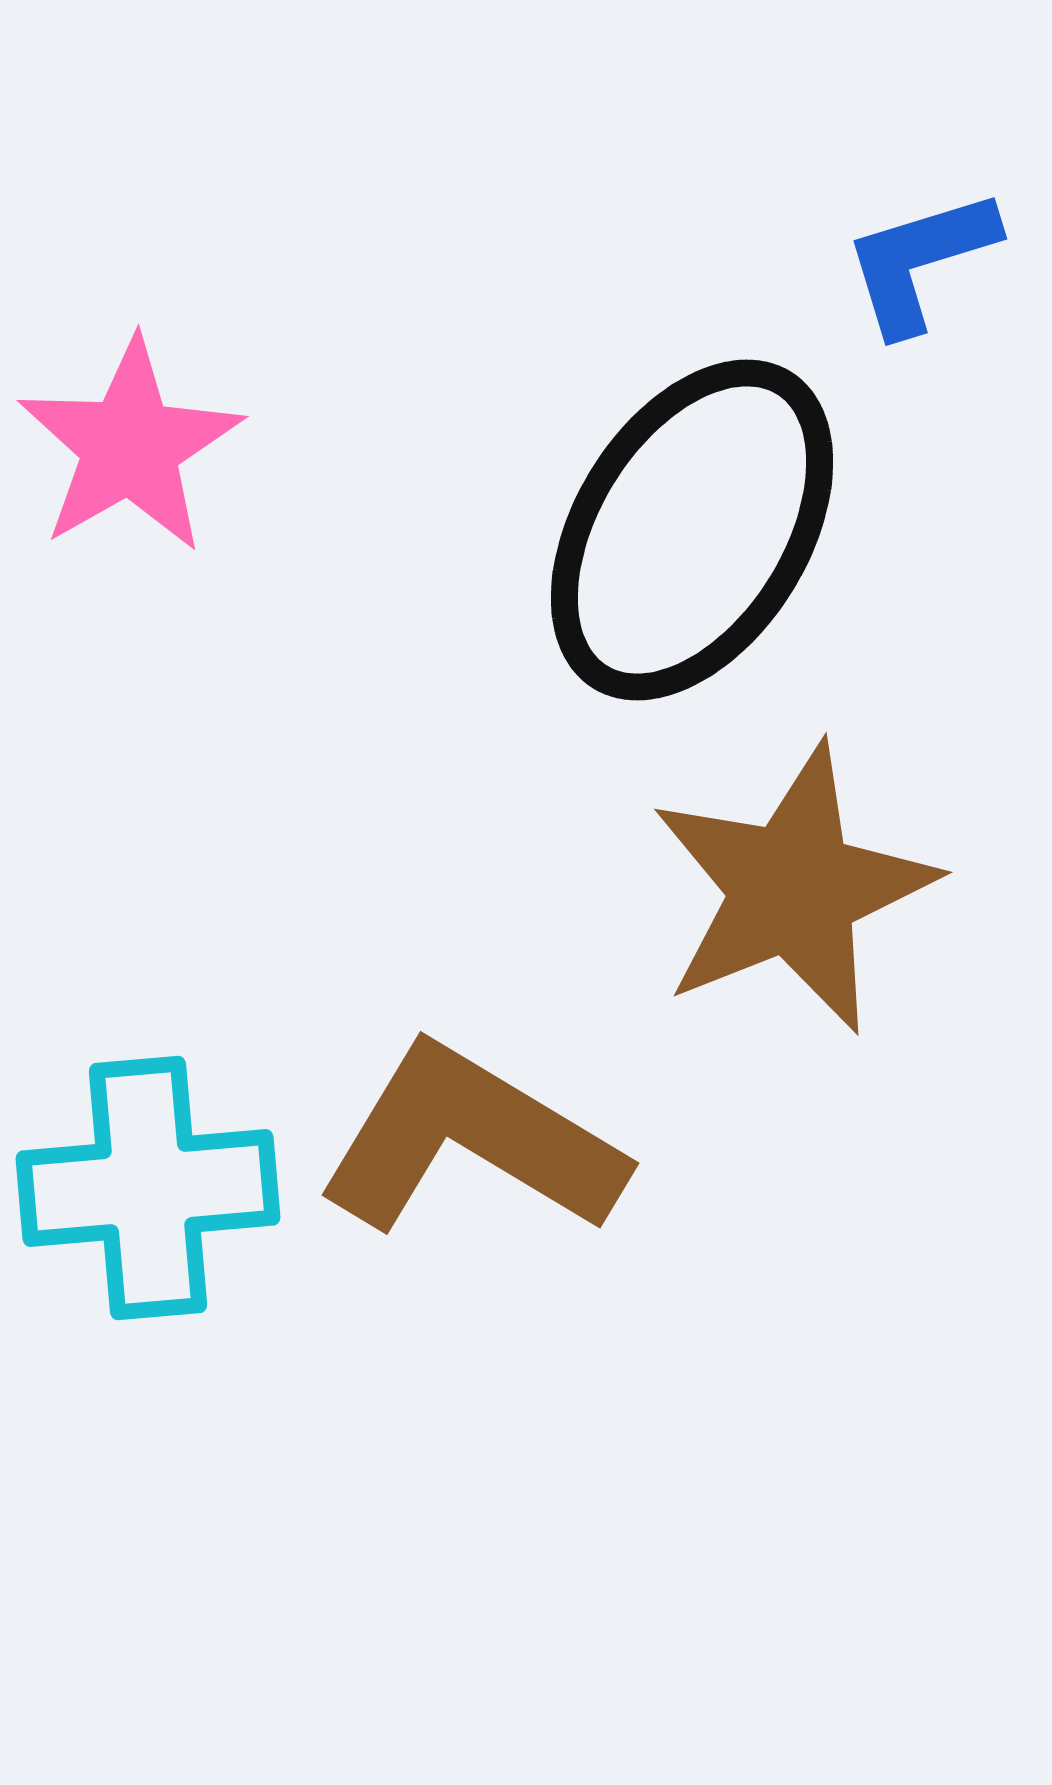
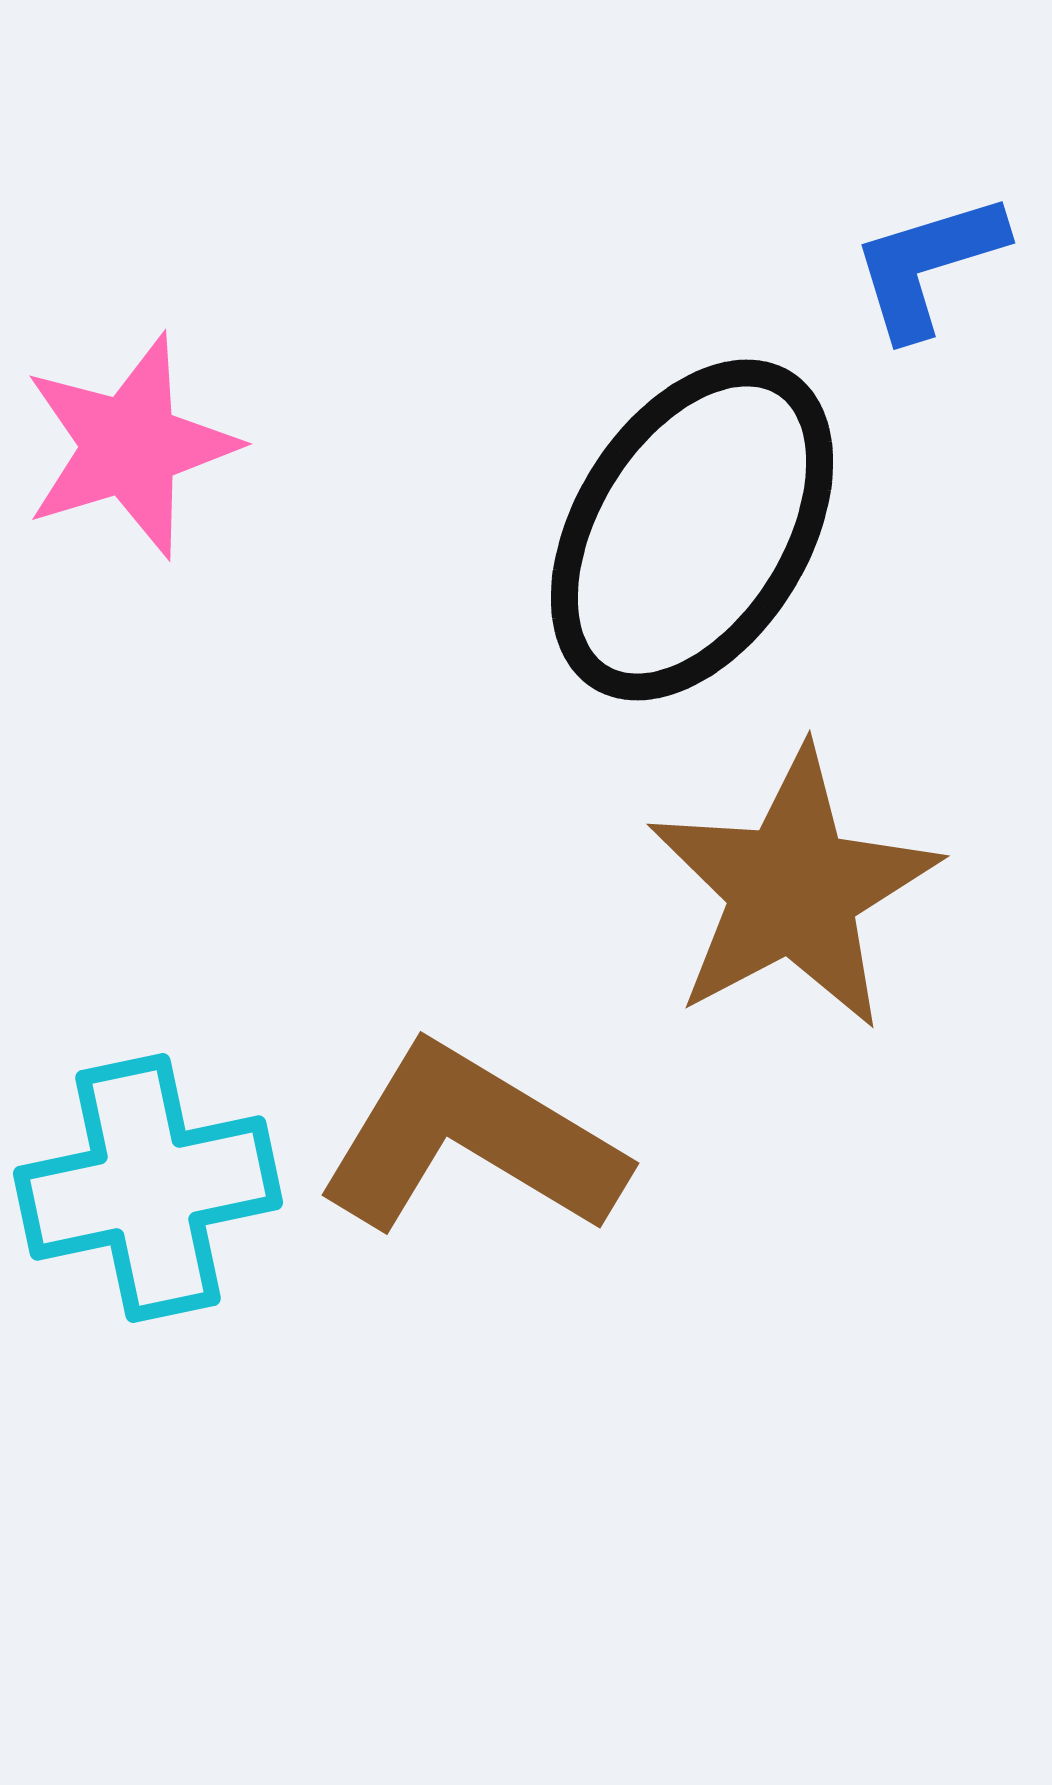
blue L-shape: moved 8 px right, 4 px down
pink star: rotated 13 degrees clockwise
brown star: rotated 6 degrees counterclockwise
cyan cross: rotated 7 degrees counterclockwise
